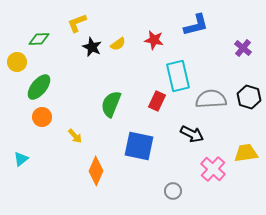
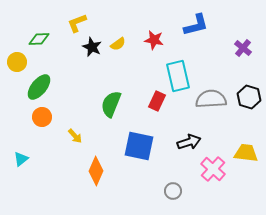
black arrow: moved 3 px left, 8 px down; rotated 45 degrees counterclockwise
yellow trapezoid: rotated 15 degrees clockwise
